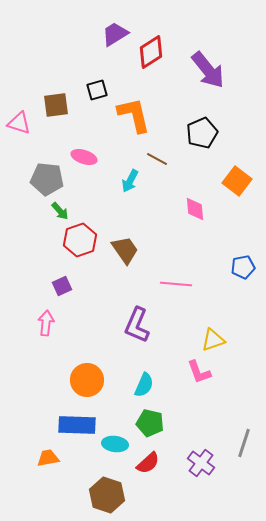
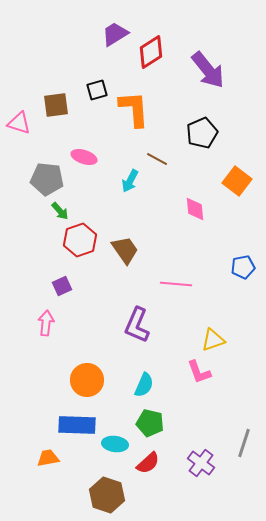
orange L-shape: moved 6 px up; rotated 9 degrees clockwise
